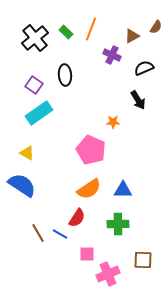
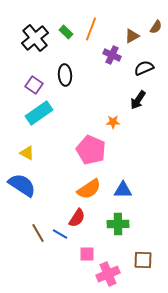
black arrow: rotated 66 degrees clockwise
